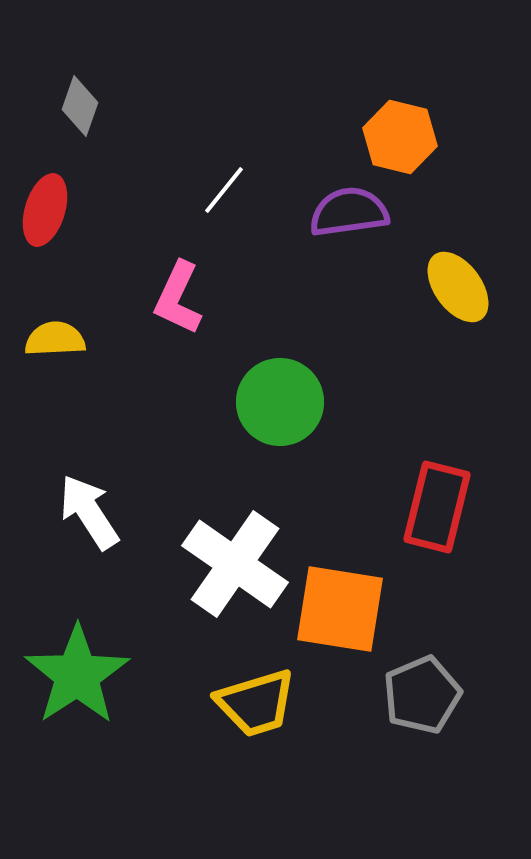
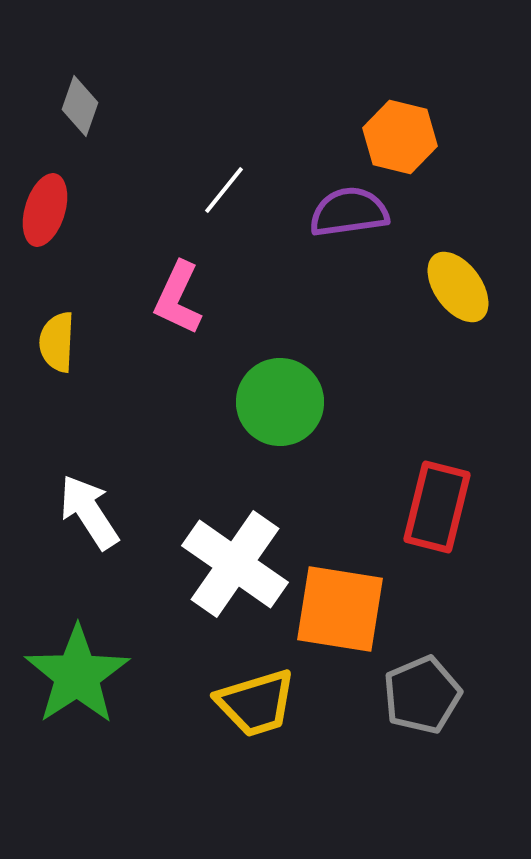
yellow semicircle: moved 2 px right, 3 px down; rotated 84 degrees counterclockwise
